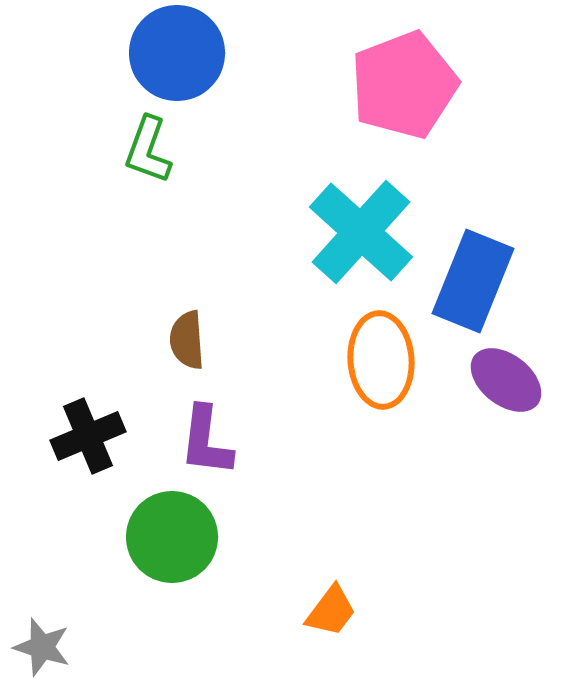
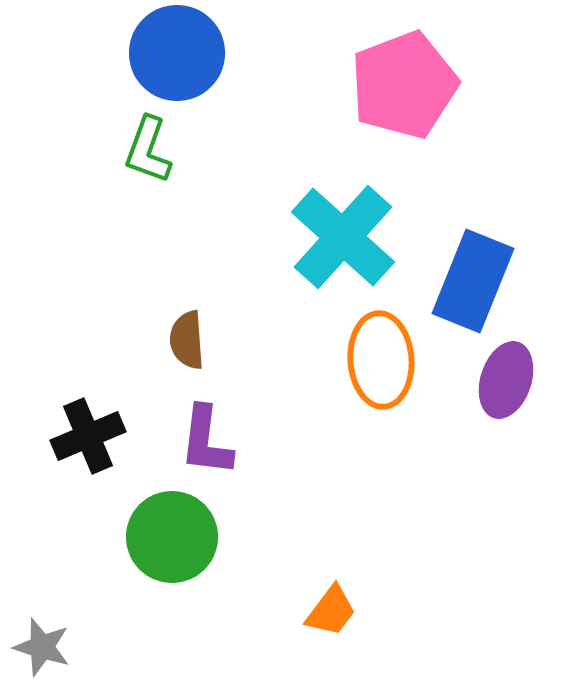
cyan cross: moved 18 px left, 5 px down
purple ellipse: rotated 70 degrees clockwise
